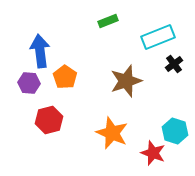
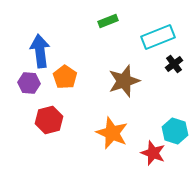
brown star: moved 2 px left
